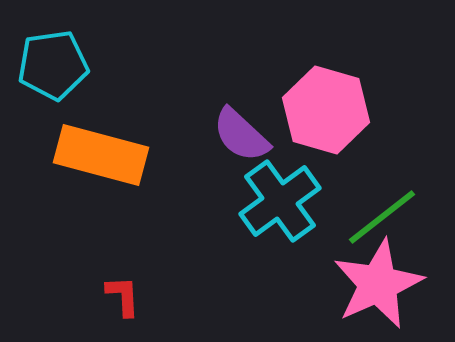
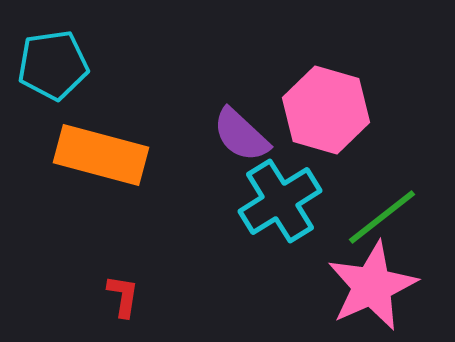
cyan cross: rotated 4 degrees clockwise
pink star: moved 6 px left, 2 px down
red L-shape: rotated 12 degrees clockwise
